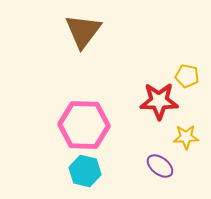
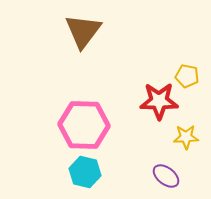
purple ellipse: moved 6 px right, 10 px down
cyan hexagon: moved 1 px down
